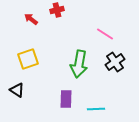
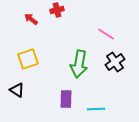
pink line: moved 1 px right
